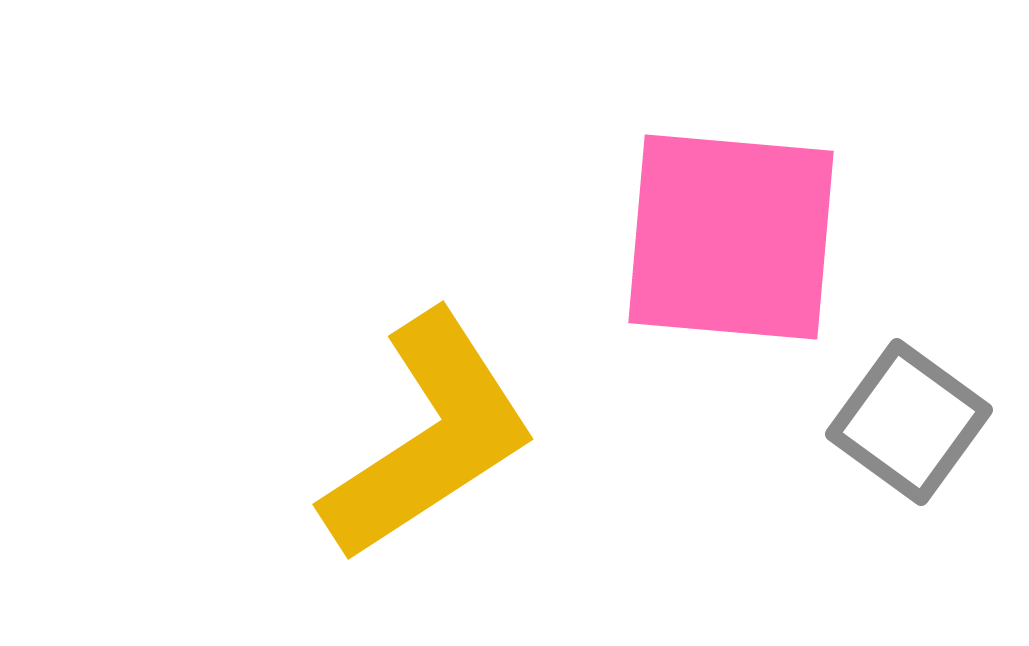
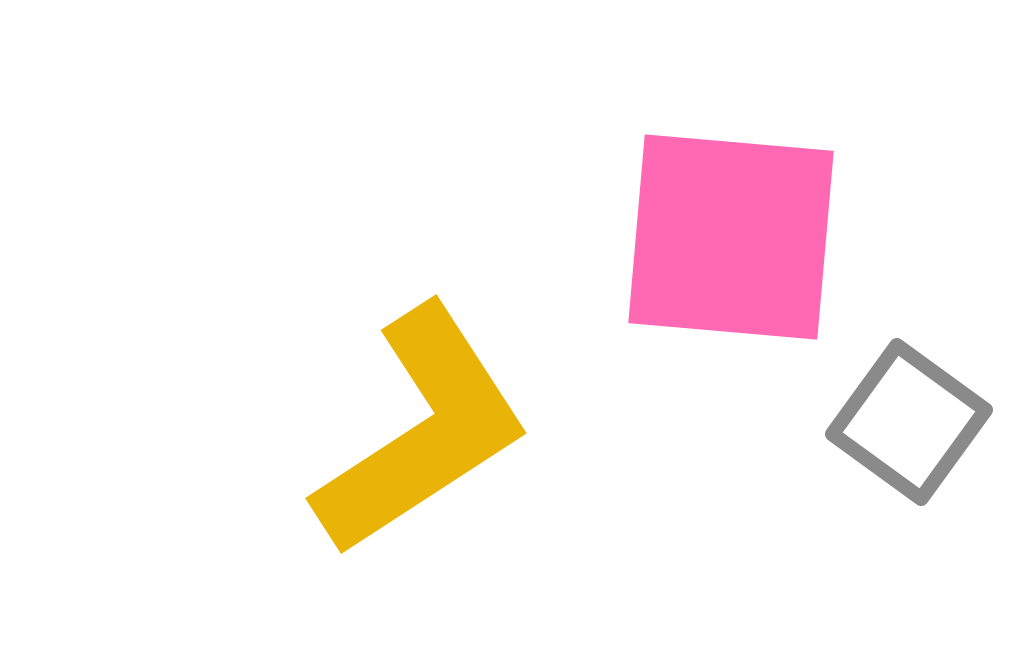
yellow L-shape: moved 7 px left, 6 px up
